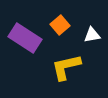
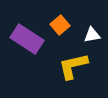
purple rectangle: moved 2 px right, 1 px down
yellow L-shape: moved 7 px right, 1 px up
